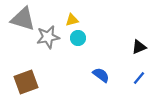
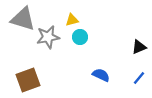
cyan circle: moved 2 px right, 1 px up
blue semicircle: rotated 12 degrees counterclockwise
brown square: moved 2 px right, 2 px up
